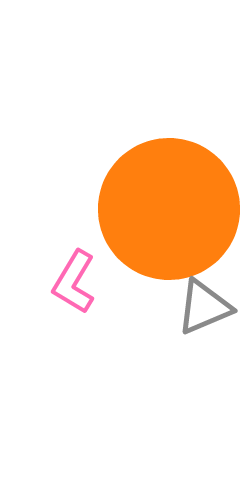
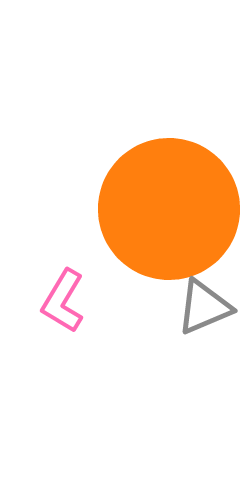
pink L-shape: moved 11 px left, 19 px down
